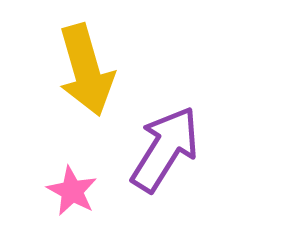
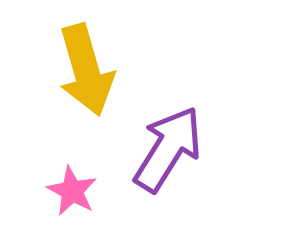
purple arrow: moved 3 px right
